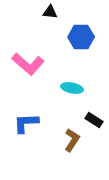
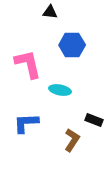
blue hexagon: moved 9 px left, 8 px down
pink L-shape: rotated 144 degrees counterclockwise
cyan ellipse: moved 12 px left, 2 px down
black rectangle: rotated 12 degrees counterclockwise
